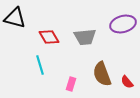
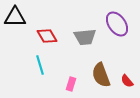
black triangle: moved 1 px up; rotated 15 degrees counterclockwise
purple ellipse: moved 6 px left; rotated 70 degrees clockwise
red diamond: moved 2 px left, 1 px up
brown semicircle: moved 1 px left, 1 px down
red semicircle: moved 1 px up
